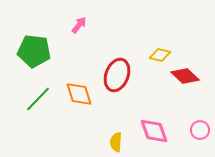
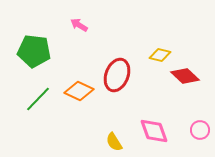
pink arrow: rotated 96 degrees counterclockwise
orange diamond: moved 3 px up; rotated 48 degrees counterclockwise
yellow semicircle: moved 2 px left; rotated 36 degrees counterclockwise
